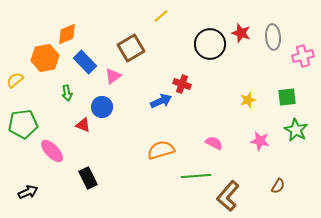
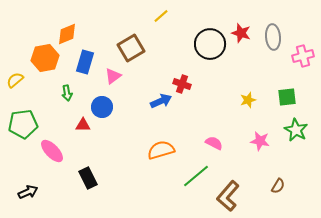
blue rectangle: rotated 60 degrees clockwise
red triangle: rotated 21 degrees counterclockwise
green line: rotated 36 degrees counterclockwise
